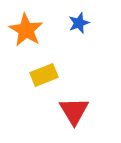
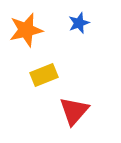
orange star: rotated 28 degrees clockwise
red triangle: rotated 12 degrees clockwise
